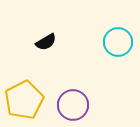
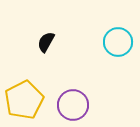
black semicircle: rotated 150 degrees clockwise
